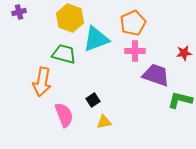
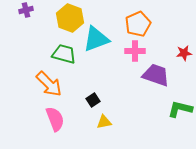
purple cross: moved 7 px right, 2 px up
orange pentagon: moved 5 px right, 1 px down
orange arrow: moved 7 px right, 2 px down; rotated 56 degrees counterclockwise
green L-shape: moved 9 px down
pink semicircle: moved 9 px left, 4 px down
